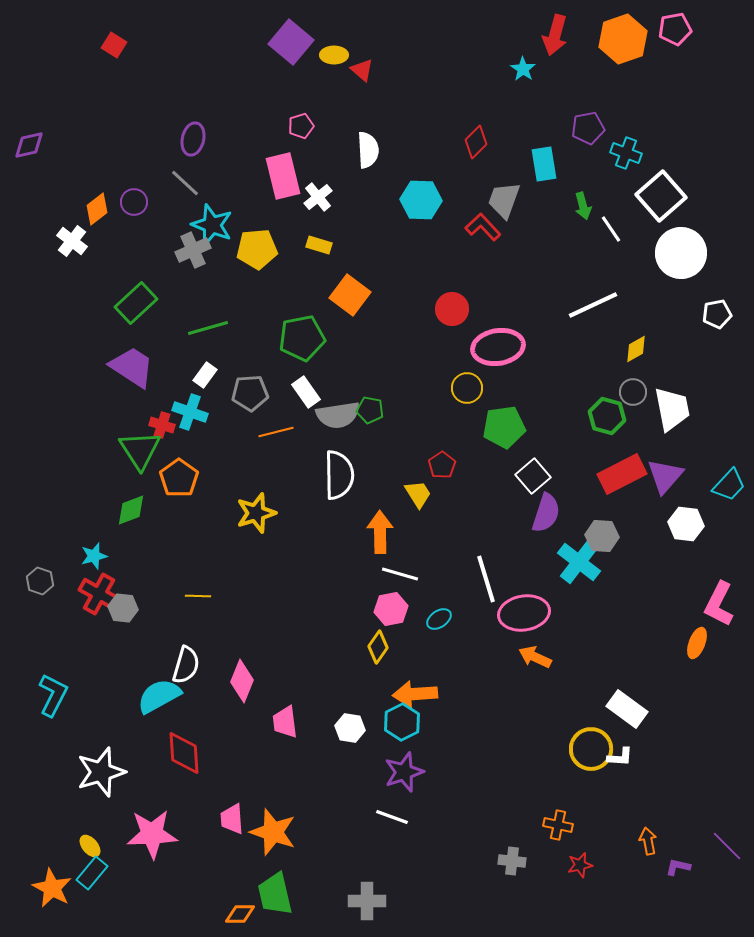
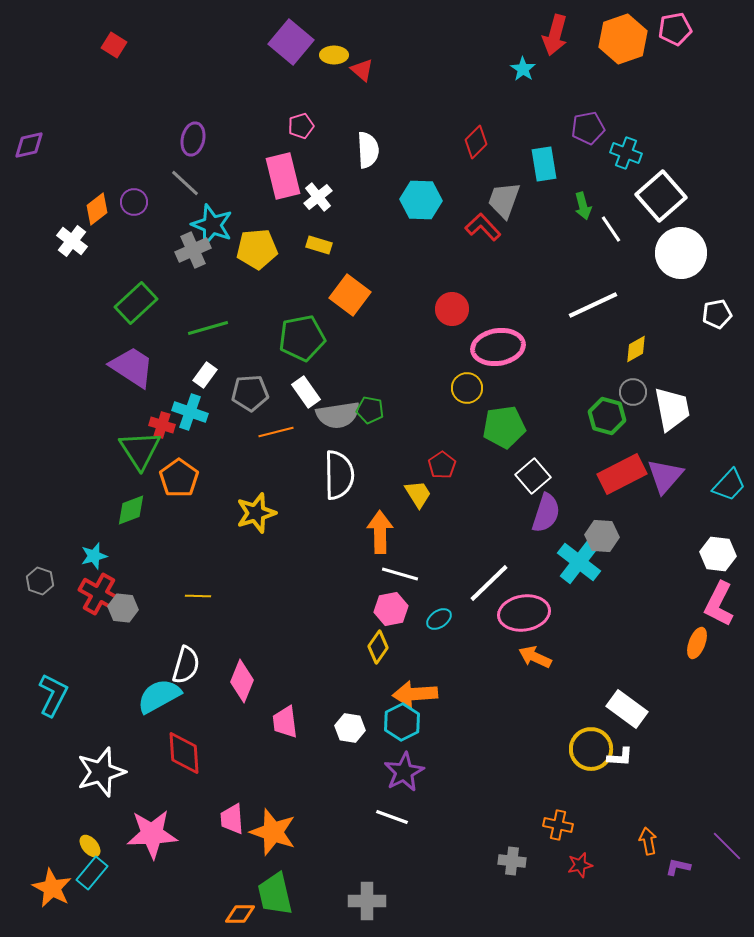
white hexagon at (686, 524): moved 32 px right, 30 px down
white line at (486, 579): moved 3 px right, 4 px down; rotated 63 degrees clockwise
purple star at (404, 772): rotated 9 degrees counterclockwise
